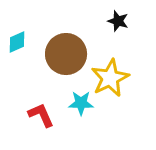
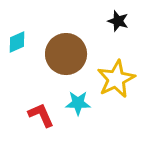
yellow star: moved 6 px right, 1 px down
cyan star: moved 3 px left
